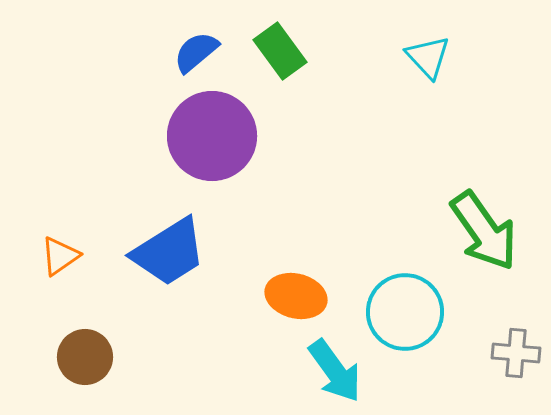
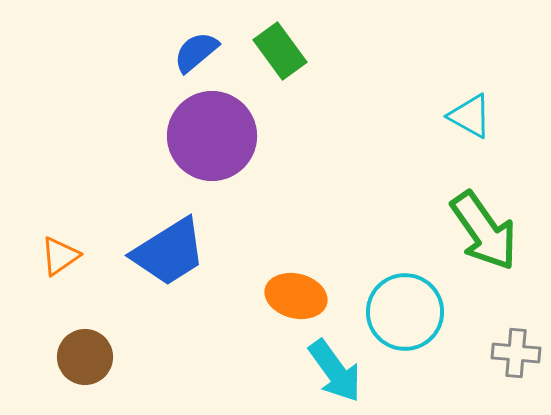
cyan triangle: moved 42 px right, 59 px down; rotated 18 degrees counterclockwise
